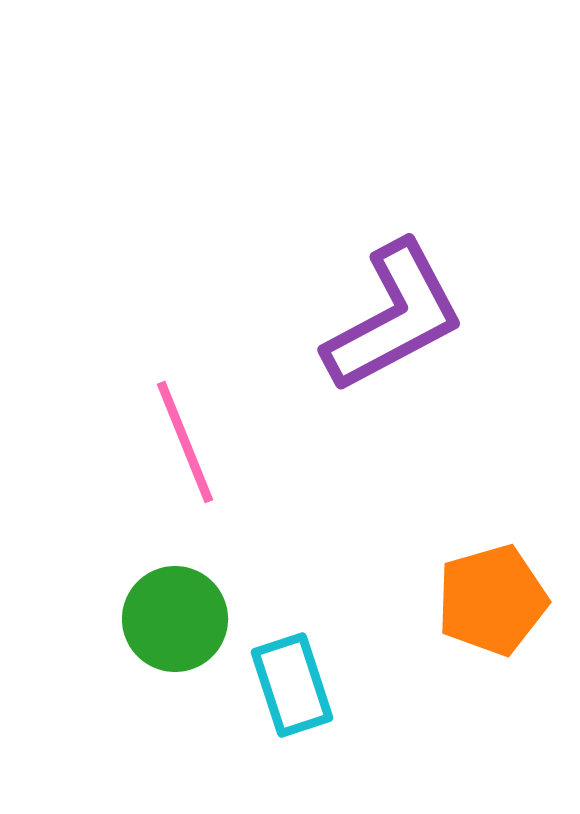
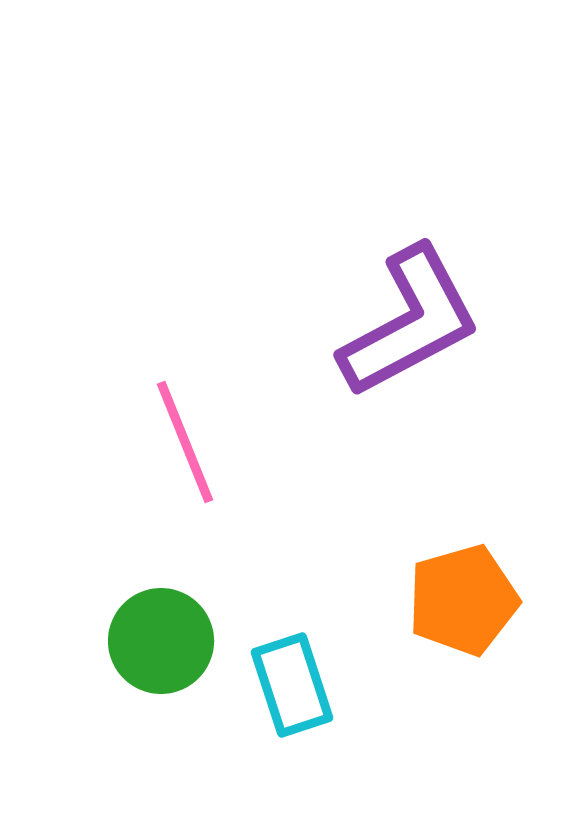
purple L-shape: moved 16 px right, 5 px down
orange pentagon: moved 29 px left
green circle: moved 14 px left, 22 px down
